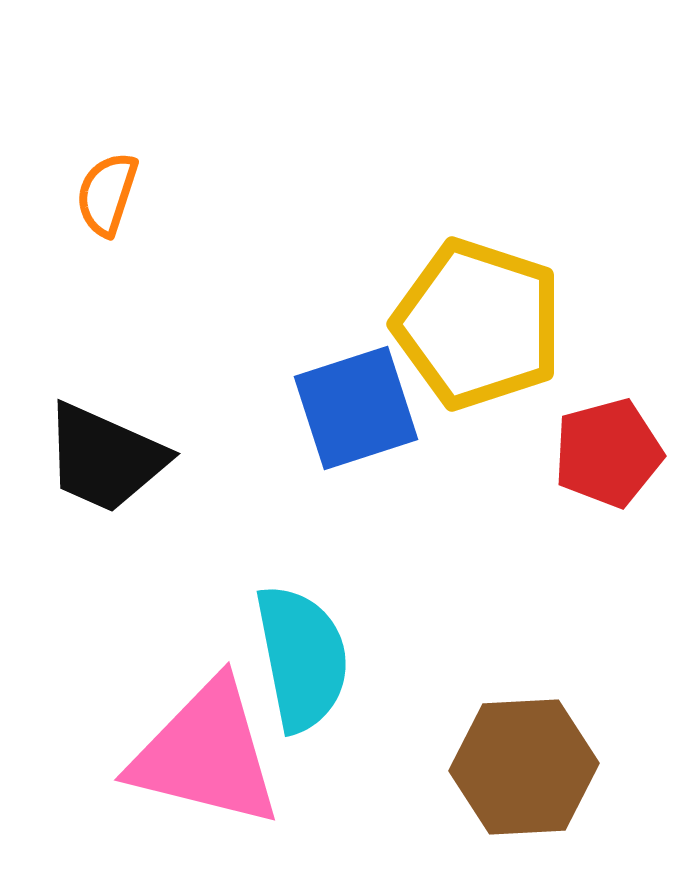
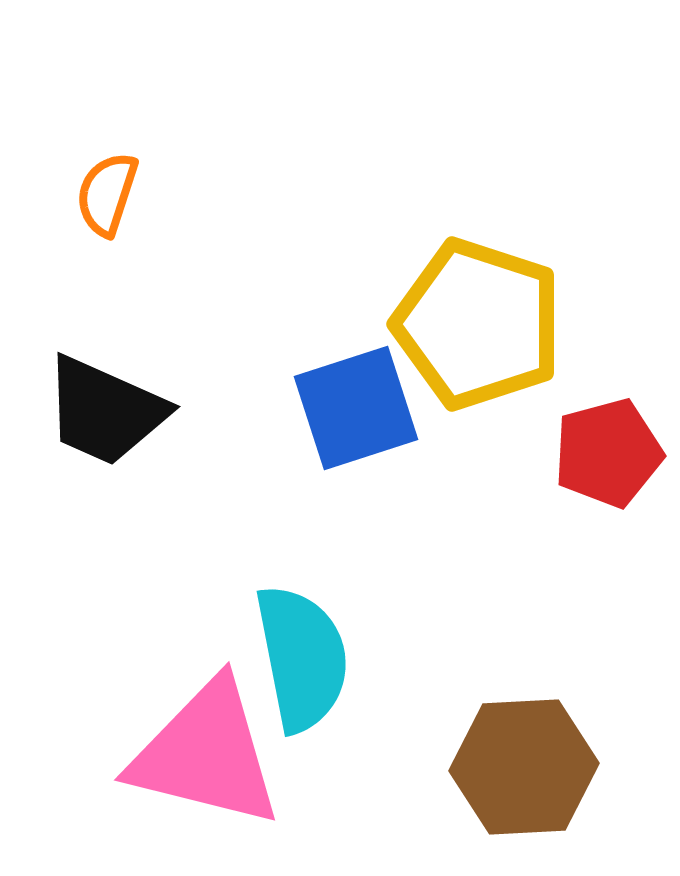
black trapezoid: moved 47 px up
